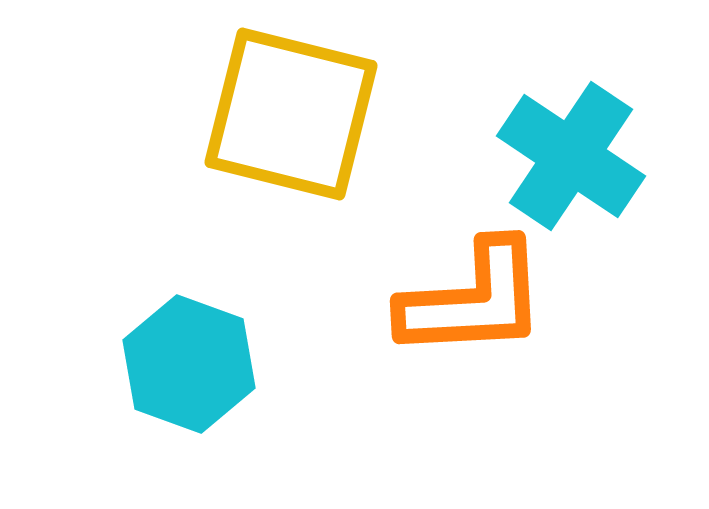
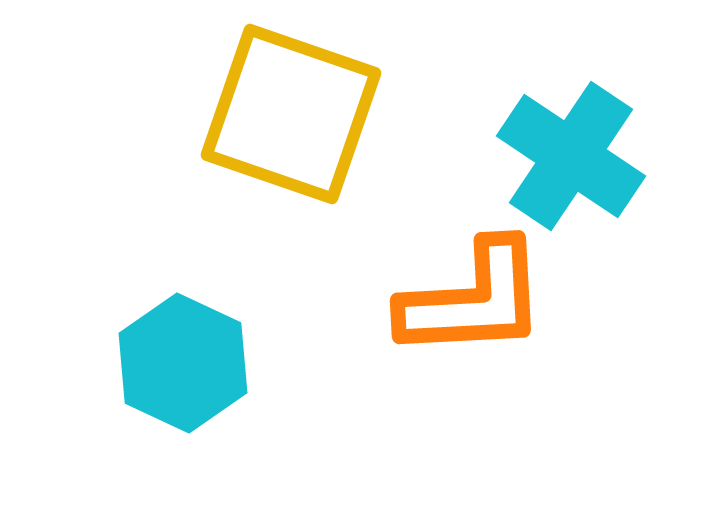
yellow square: rotated 5 degrees clockwise
cyan hexagon: moved 6 px left, 1 px up; rotated 5 degrees clockwise
